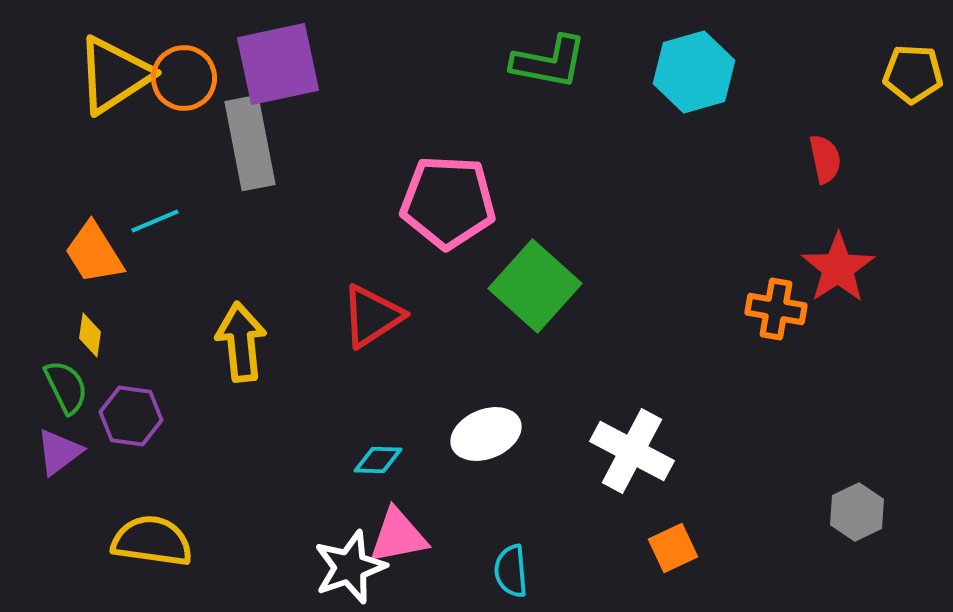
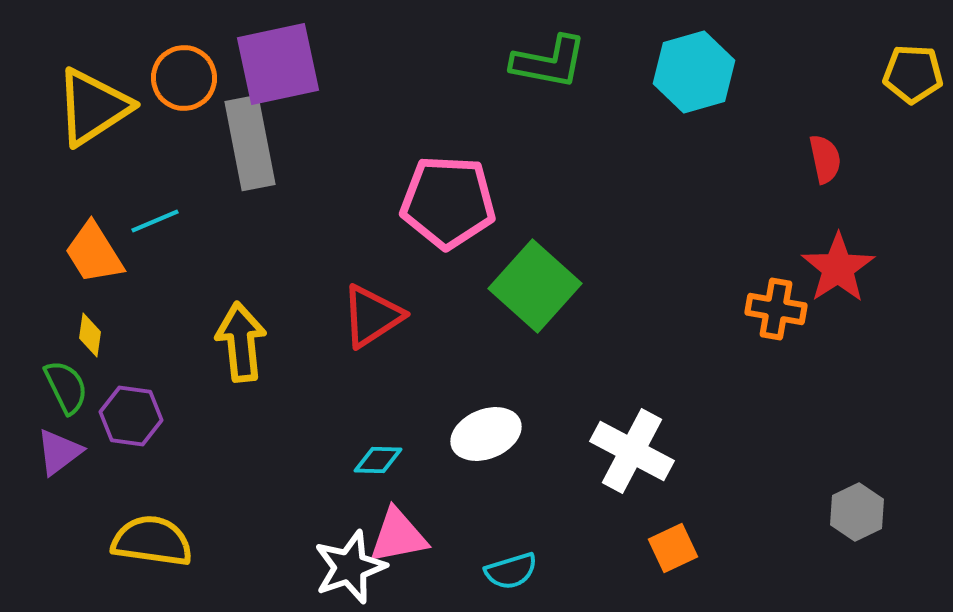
yellow triangle: moved 21 px left, 32 px down
cyan semicircle: rotated 102 degrees counterclockwise
